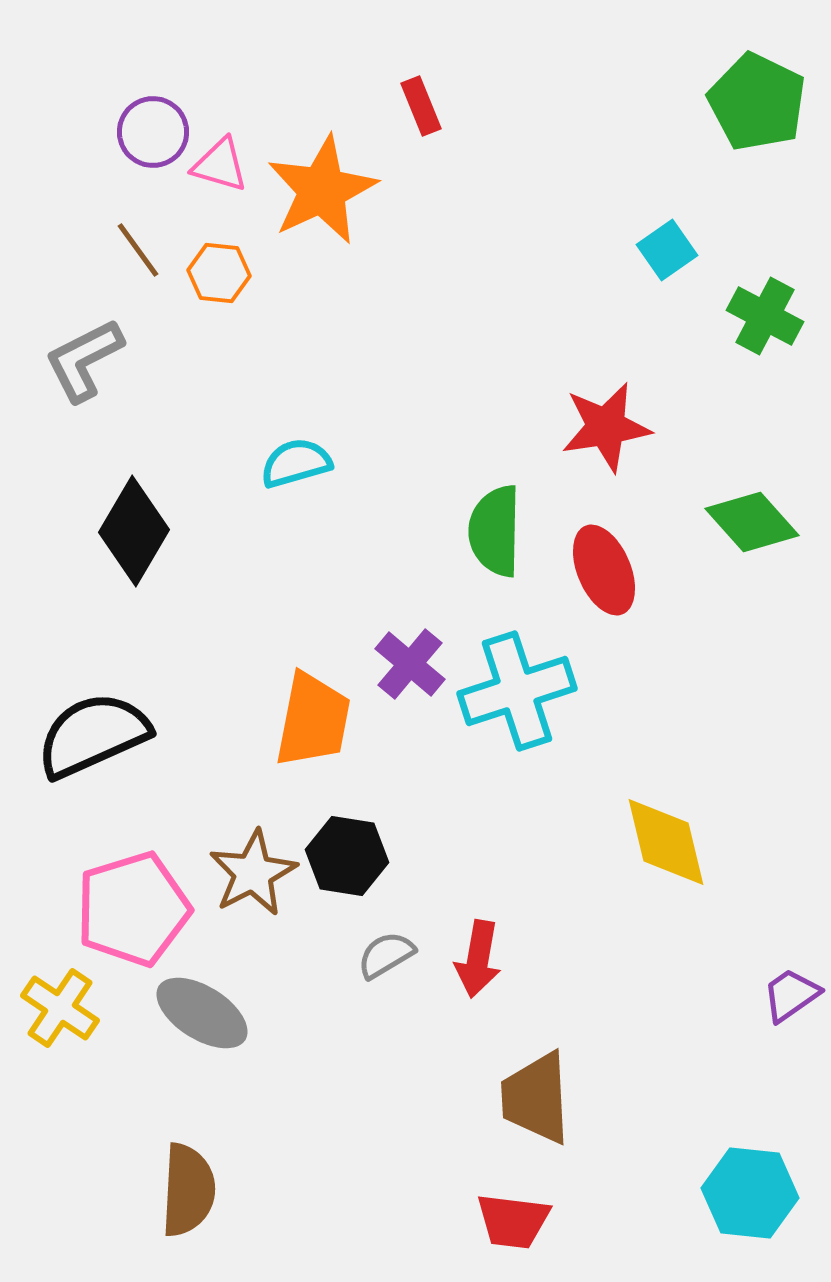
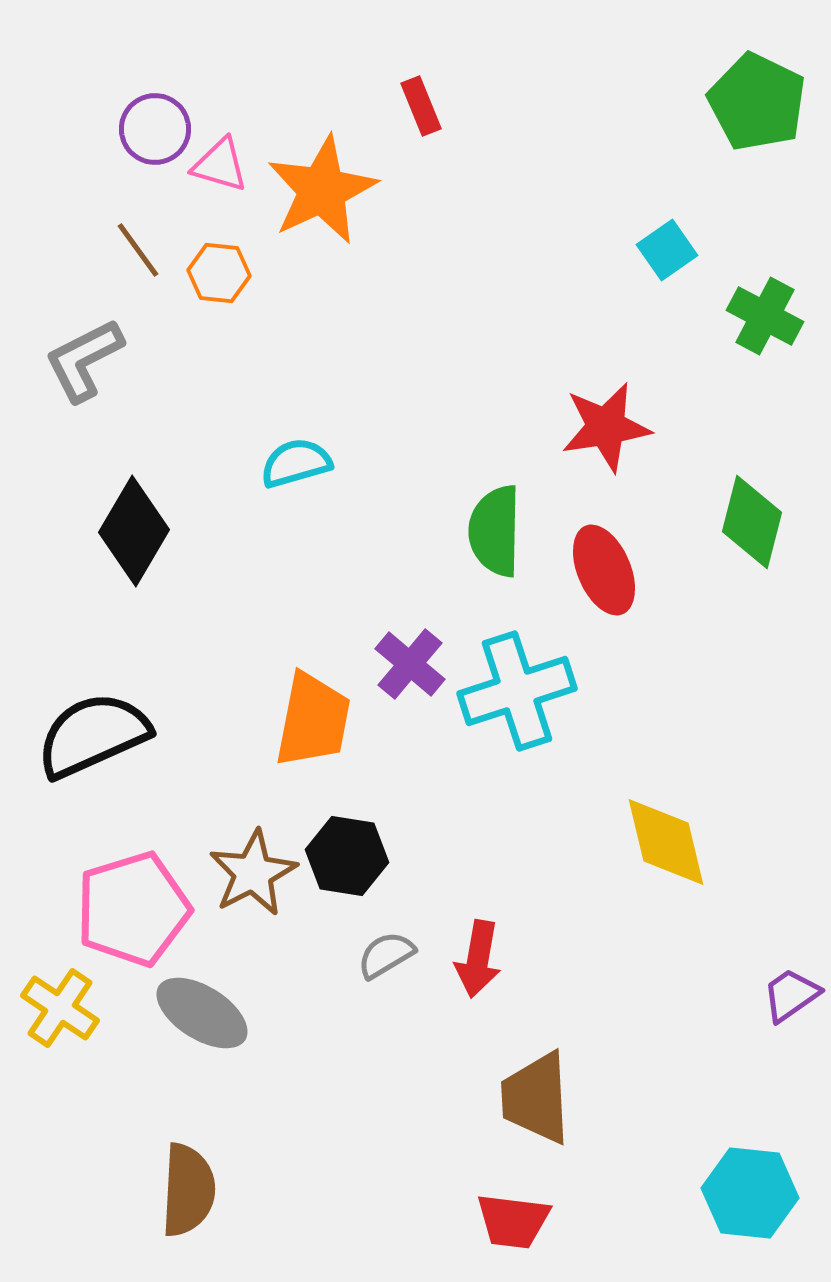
purple circle: moved 2 px right, 3 px up
green diamond: rotated 56 degrees clockwise
